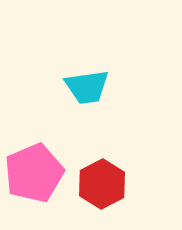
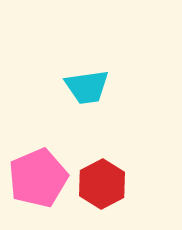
pink pentagon: moved 4 px right, 5 px down
